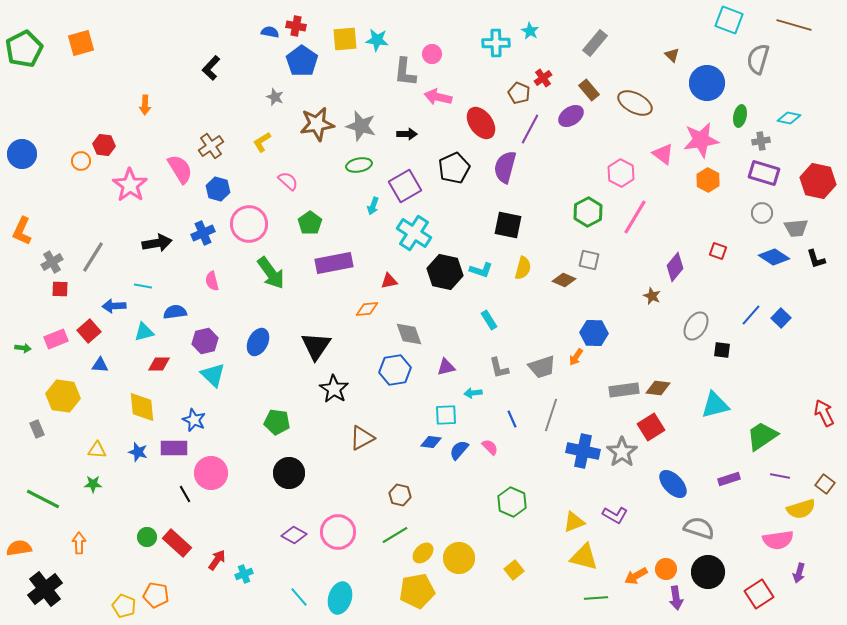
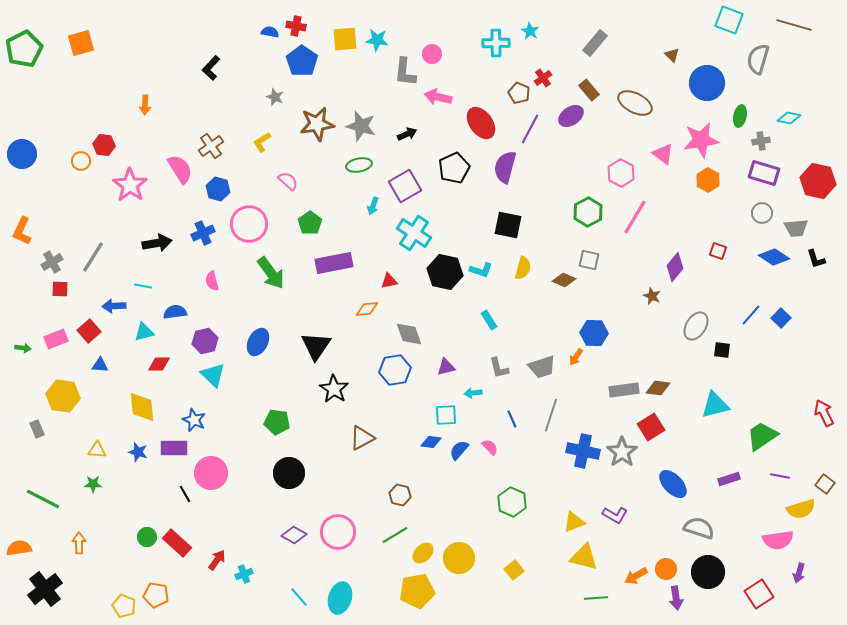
black arrow at (407, 134): rotated 24 degrees counterclockwise
